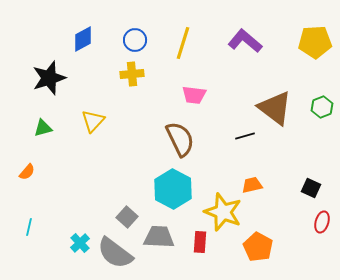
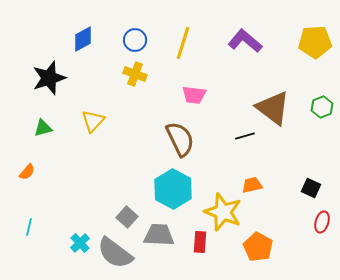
yellow cross: moved 3 px right; rotated 25 degrees clockwise
brown triangle: moved 2 px left
gray trapezoid: moved 2 px up
